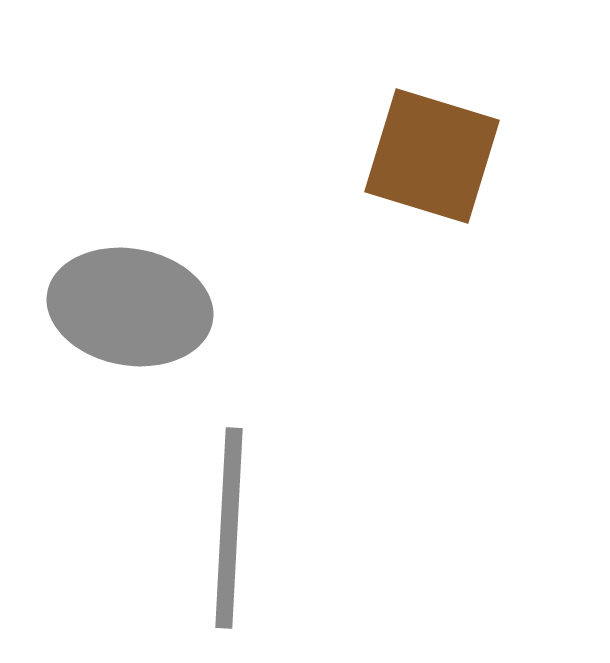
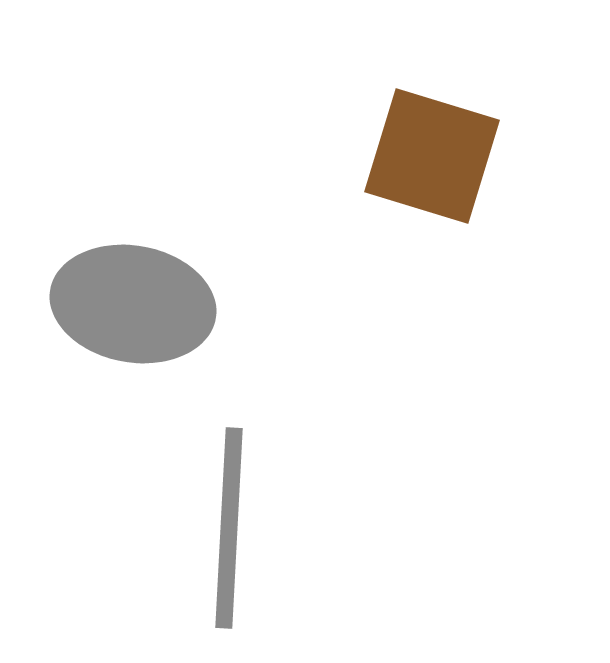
gray ellipse: moved 3 px right, 3 px up
